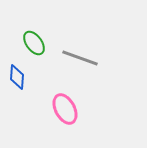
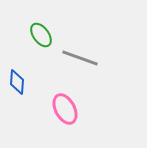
green ellipse: moved 7 px right, 8 px up
blue diamond: moved 5 px down
